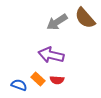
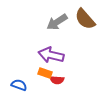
brown semicircle: moved 1 px down
orange rectangle: moved 7 px right, 6 px up; rotated 24 degrees counterclockwise
